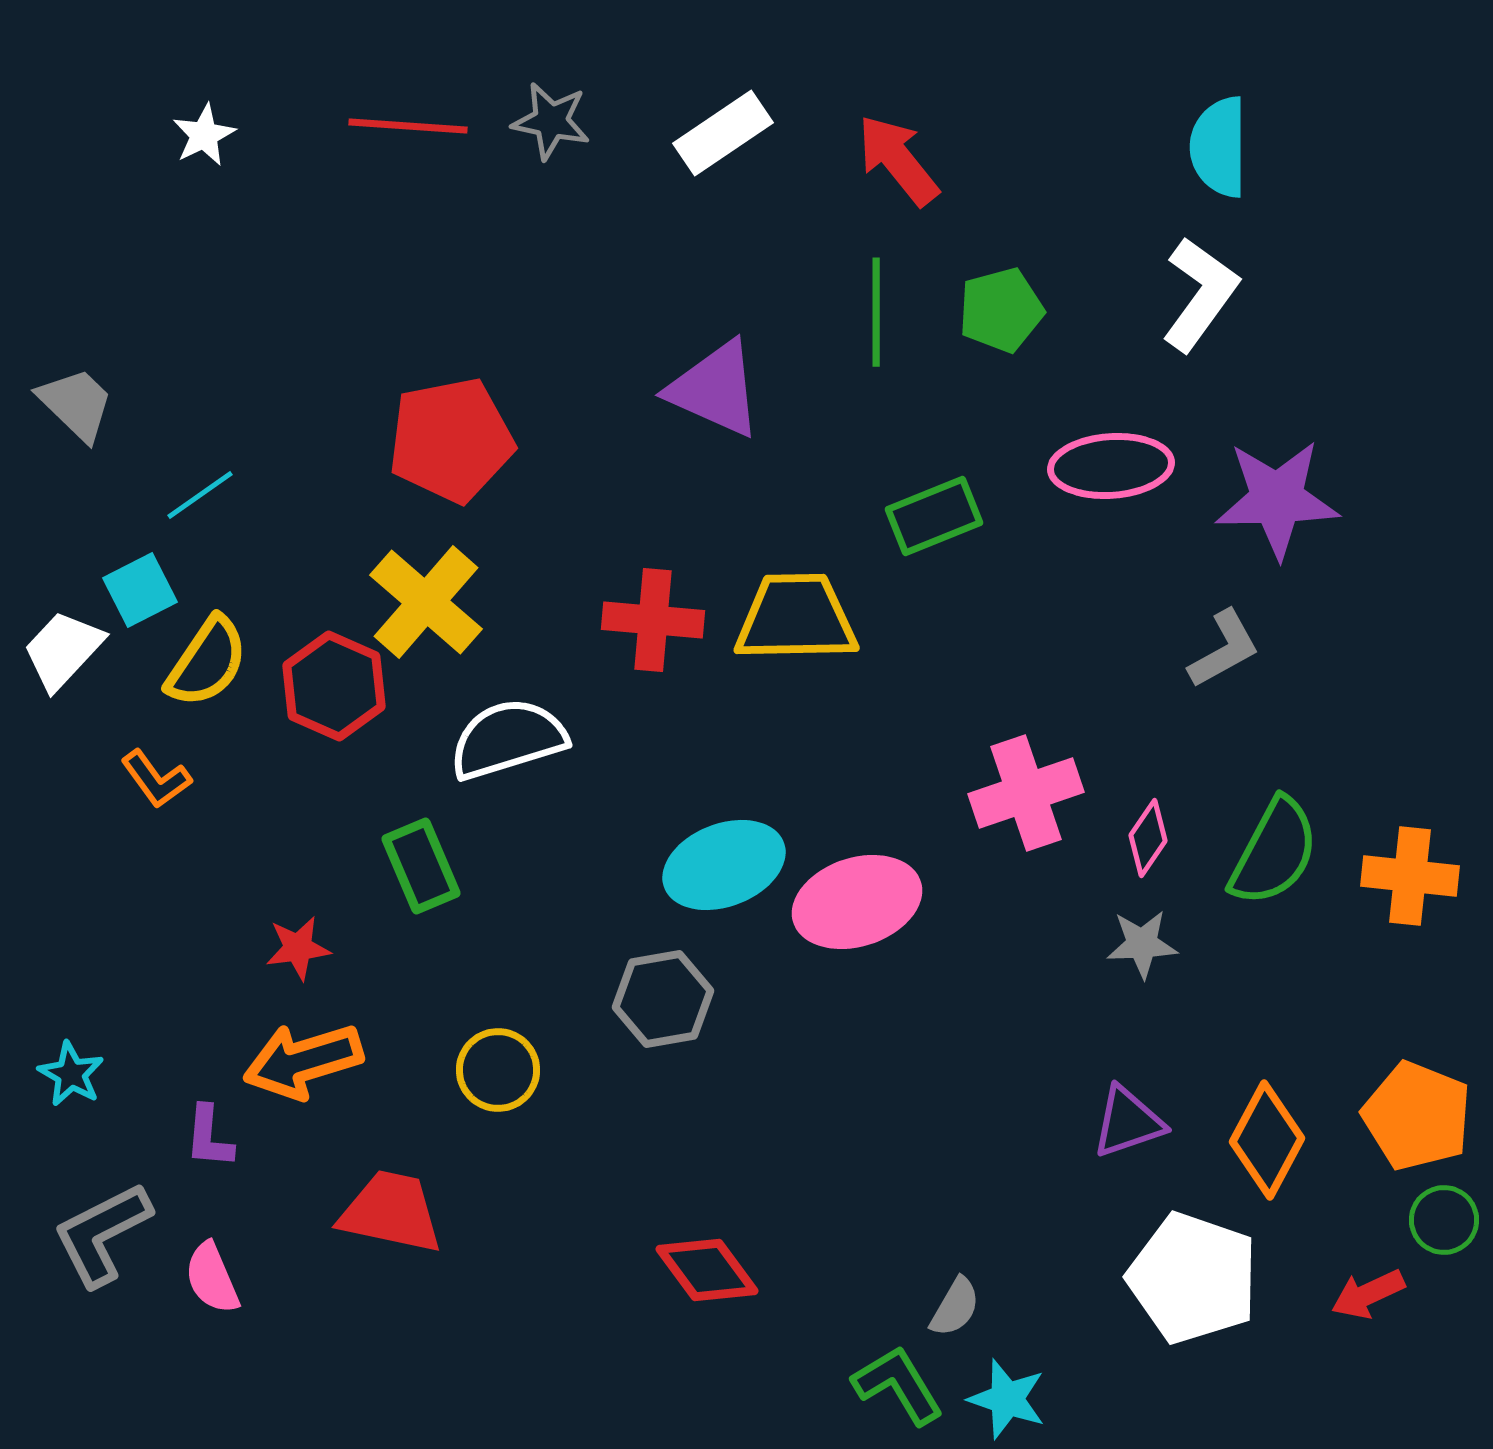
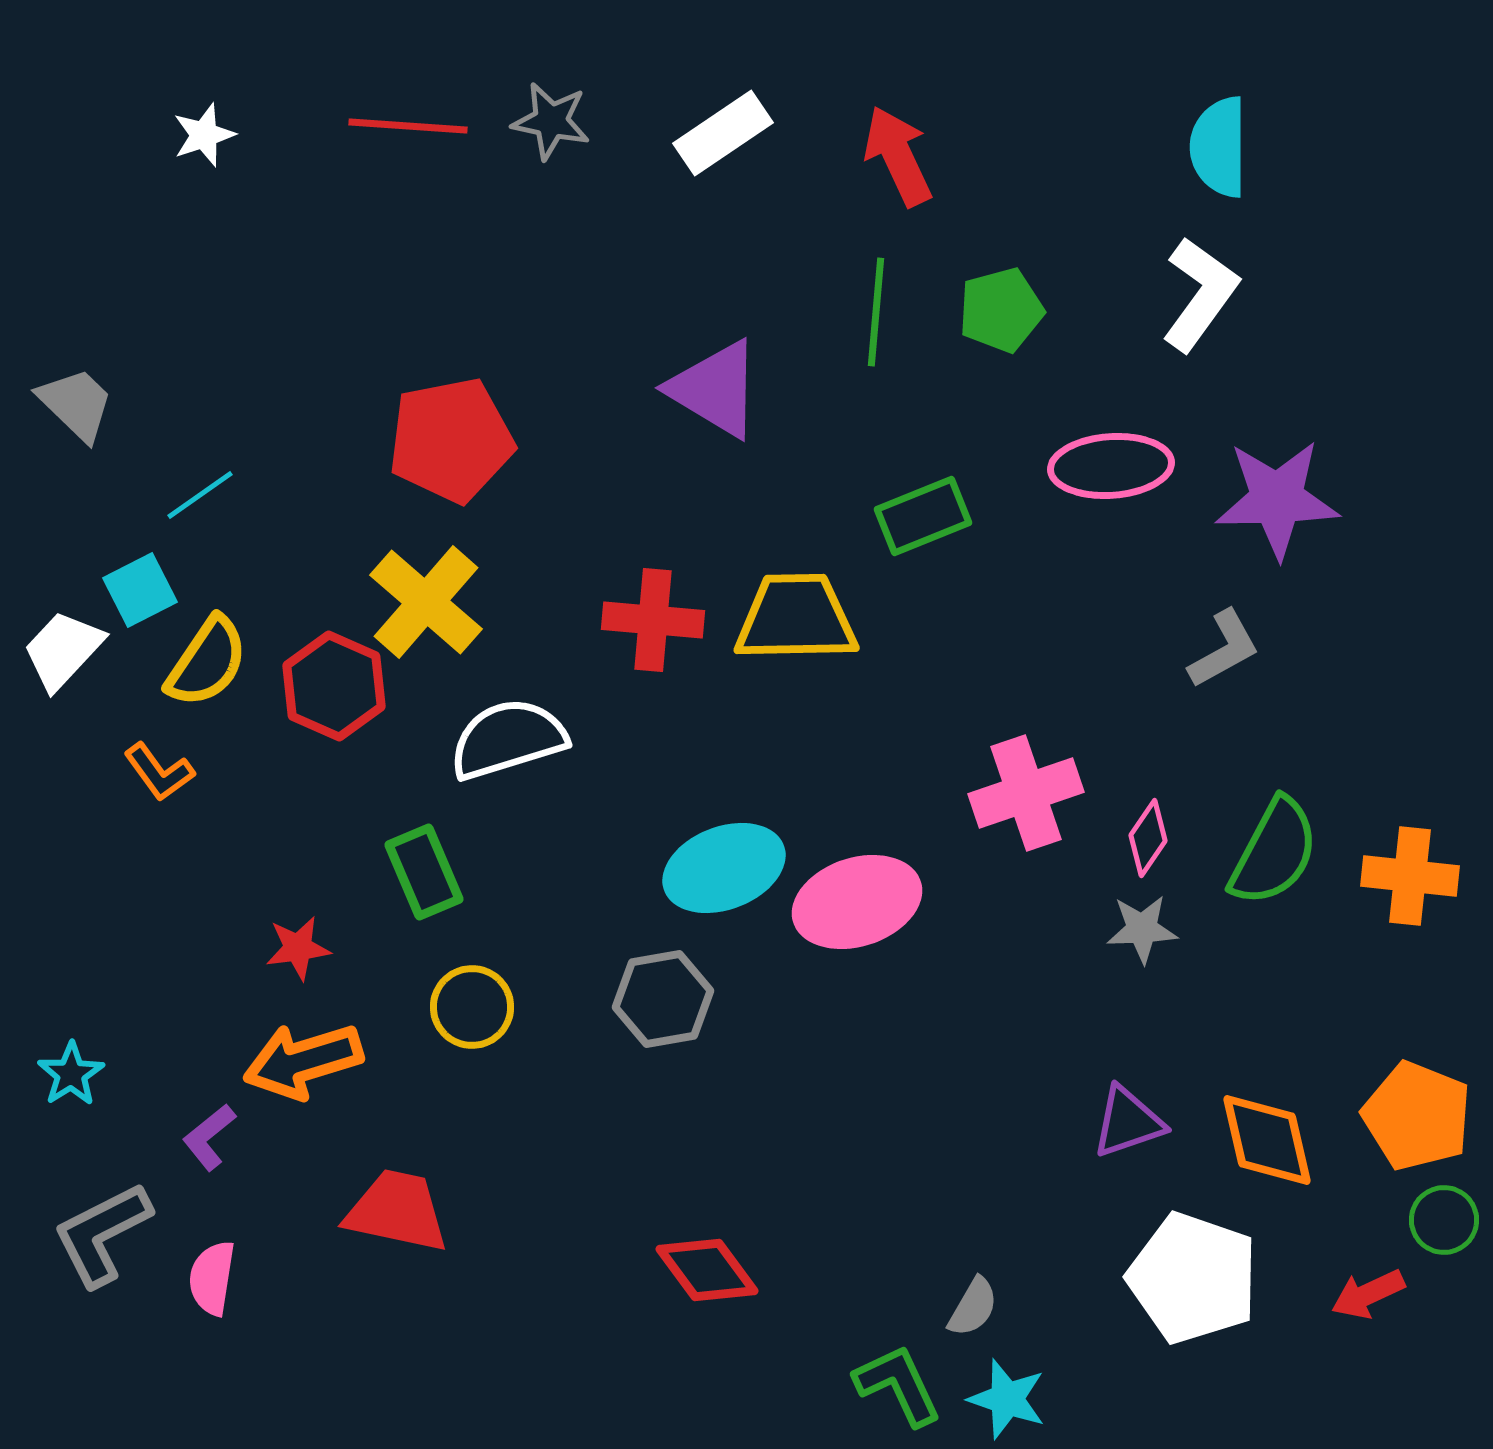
white star at (204, 135): rotated 8 degrees clockwise
red arrow at (898, 160): moved 4 px up; rotated 14 degrees clockwise
green line at (876, 312): rotated 5 degrees clockwise
purple triangle at (715, 389): rotated 7 degrees clockwise
green rectangle at (934, 516): moved 11 px left
orange L-shape at (156, 779): moved 3 px right, 7 px up
cyan ellipse at (724, 865): moved 3 px down
green rectangle at (421, 866): moved 3 px right, 6 px down
gray star at (1142, 944): moved 15 px up
yellow circle at (498, 1070): moved 26 px left, 63 px up
cyan star at (71, 1074): rotated 10 degrees clockwise
purple L-shape at (209, 1137): rotated 46 degrees clockwise
orange diamond at (1267, 1140): rotated 41 degrees counterclockwise
red trapezoid at (391, 1212): moved 6 px right, 1 px up
pink semicircle at (212, 1278): rotated 32 degrees clockwise
gray semicircle at (955, 1307): moved 18 px right
green L-shape at (898, 1385): rotated 6 degrees clockwise
